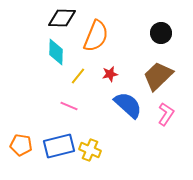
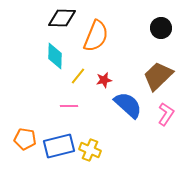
black circle: moved 5 px up
cyan diamond: moved 1 px left, 4 px down
red star: moved 6 px left, 6 px down
pink line: rotated 24 degrees counterclockwise
orange pentagon: moved 4 px right, 6 px up
